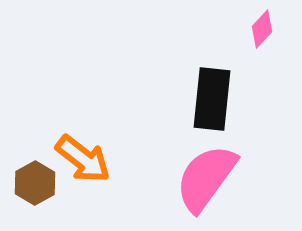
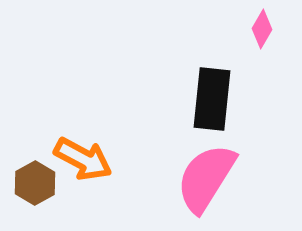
pink diamond: rotated 12 degrees counterclockwise
orange arrow: rotated 10 degrees counterclockwise
pink semicircle: rotated 4 degrees counterclockwise
